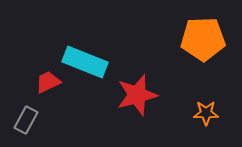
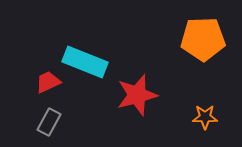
orange star: moved 1 px left, 4 px down
gray rectangle: moved 23 px right, 2 px down
